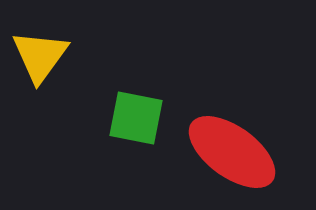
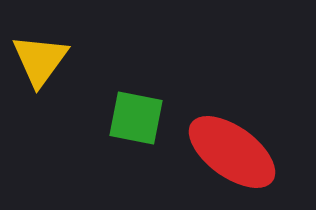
yellow triangle: moved 4 px down
